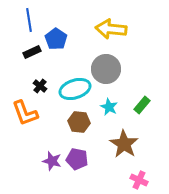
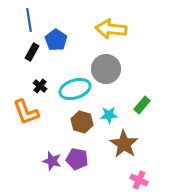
blue pentagon: moved 1 px down
black rectangle: rotated 36 degrees counterclockwise
cyan star: moved 8 px down; rotated 30 degrees counterclockwise
orange L-shape: moved 1 px right, 1 px up
brown hexagon: moved 3 px right; rotated 10 degrees clockwise
